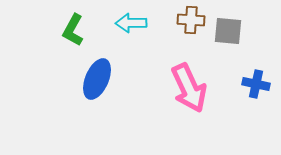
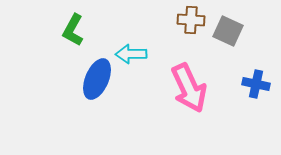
cyan arrow: moved 31 px down
gray square: rotated 20 degrees clockwise
